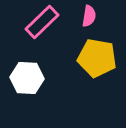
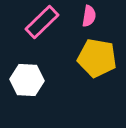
white hexagon: moved 2 px down
